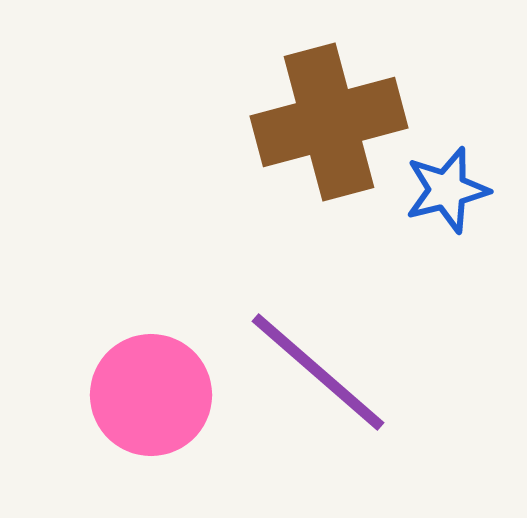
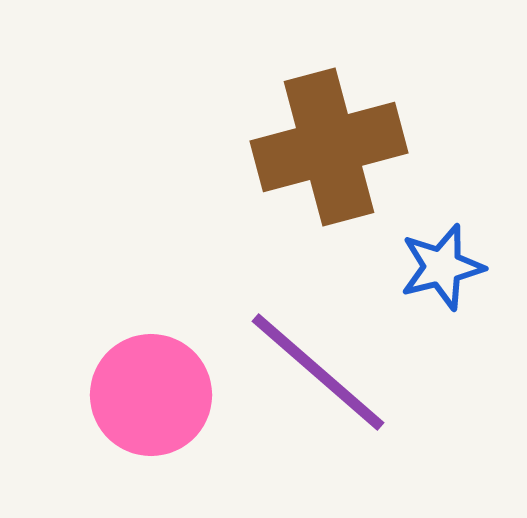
brown cross: moved 25 px down
blue star: moved 5 px left, 77 px down
